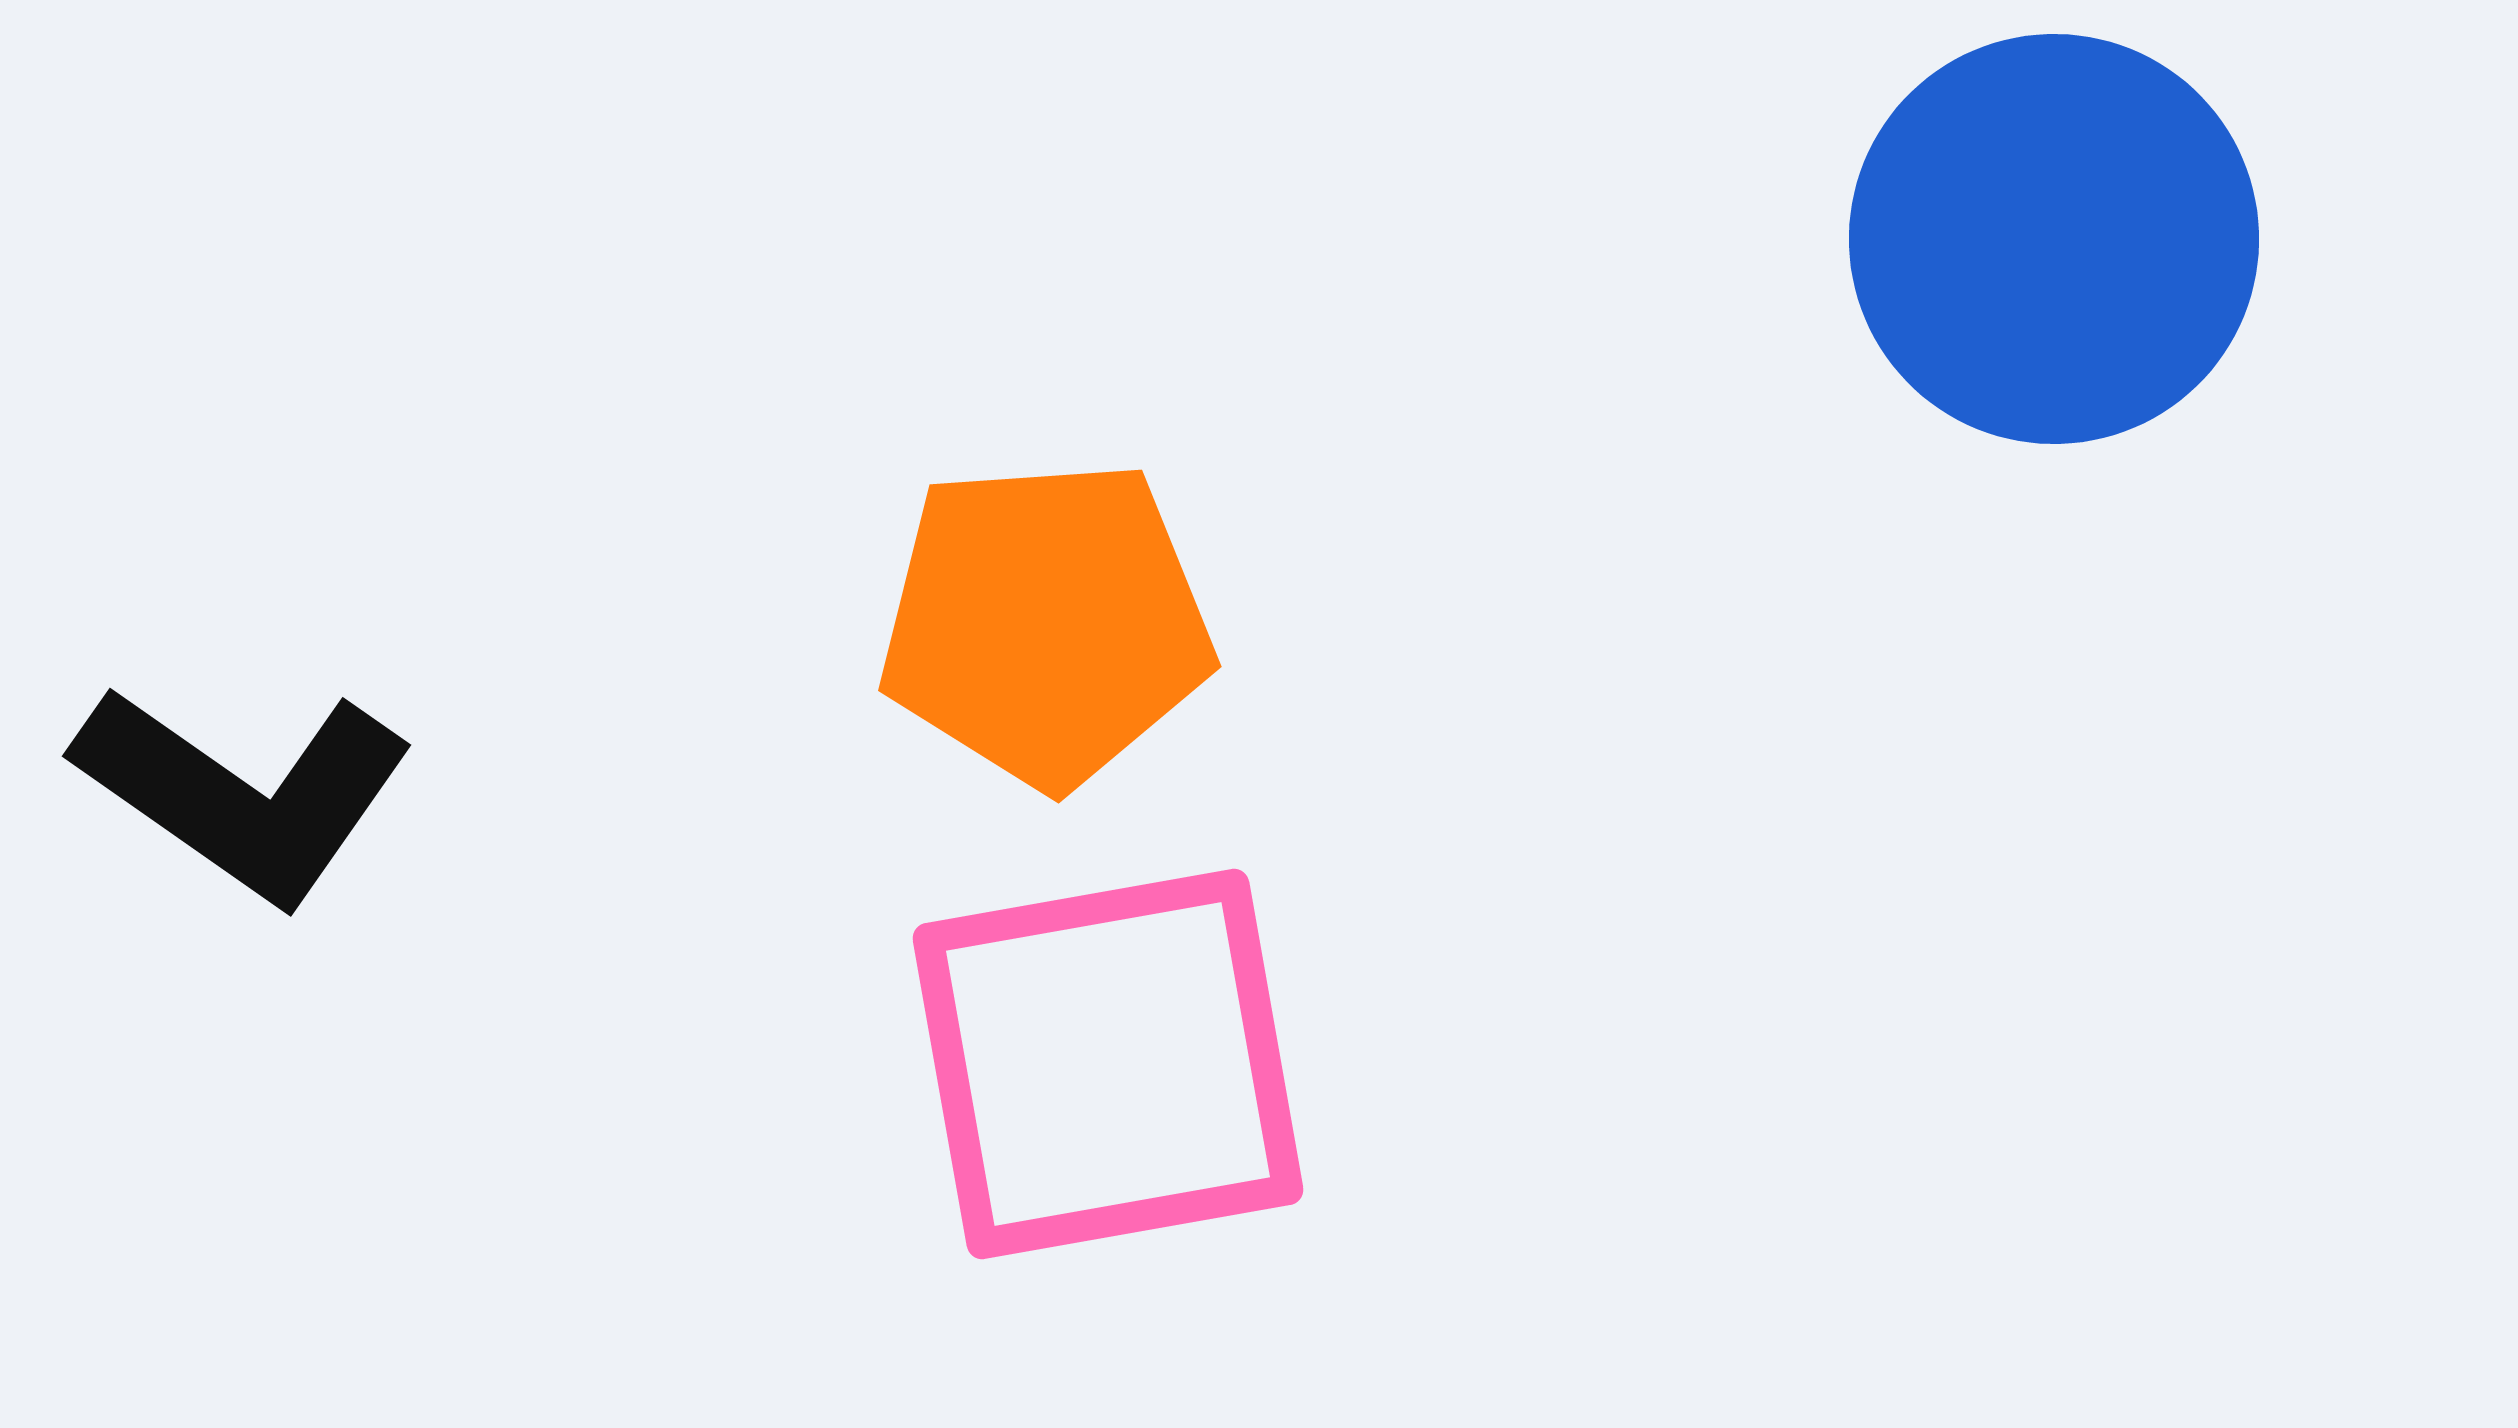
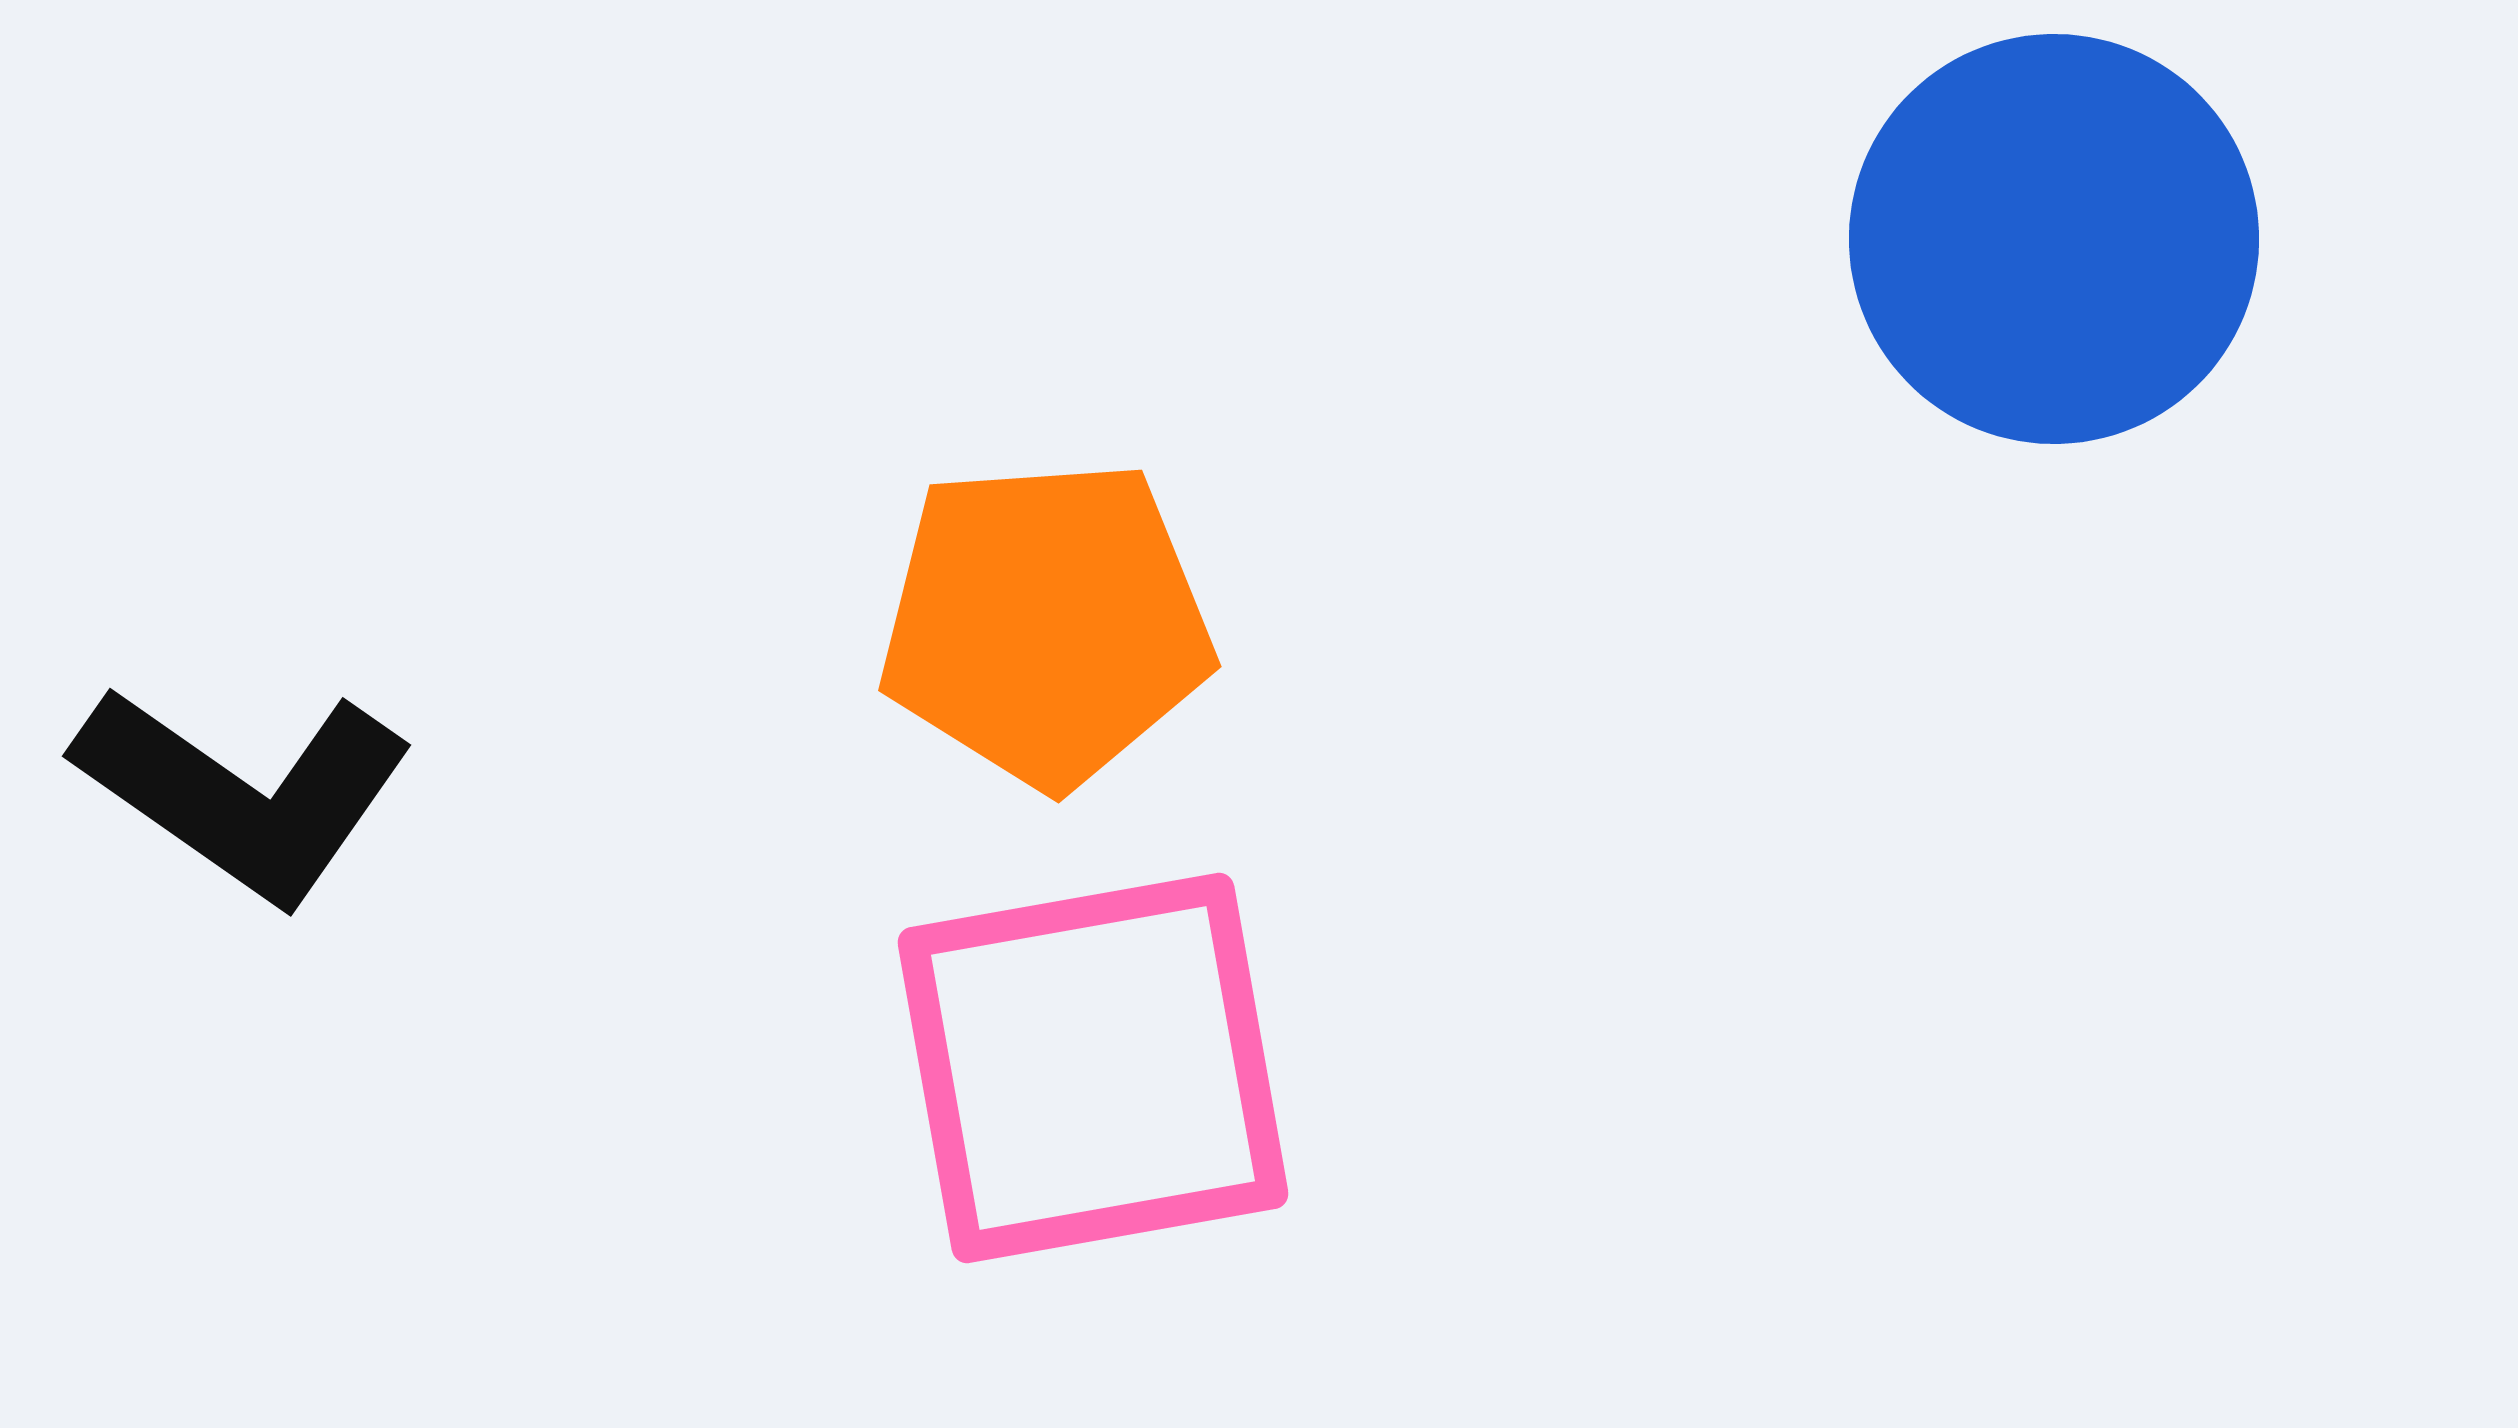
pink square: moved 15 px left, 4 px down
